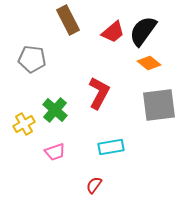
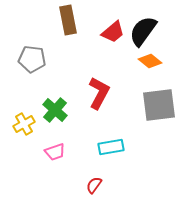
brown rectangle: rotated 16 degrees clockwise
orange diamond: moved 1 px right, 2 px up
